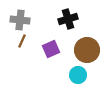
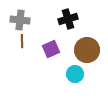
brown line: rotated 24 degrees counterclockwise
cyan circle: moved 3 px left, 1 px up
